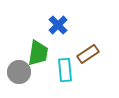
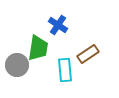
blue cross: rotated 12 degrees counterclockwise
green trapezoid: moved 5 px up
gray circle: moved 2 px left, 7 px up
